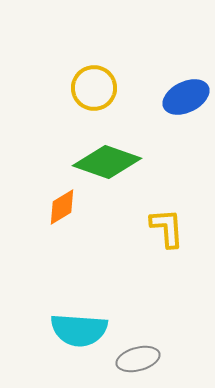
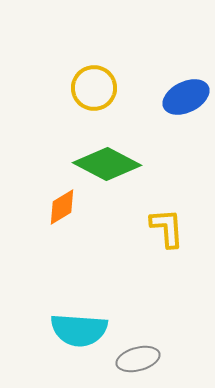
green diamond: moved 2 px down; rotated 8 degrees clockwise
